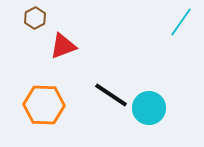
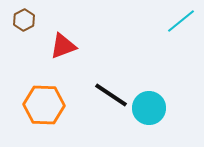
brown hexagon: moved 11 px left, 2 px down
cyan line: moved 1 px up; rotated 16 degrees clockwise
